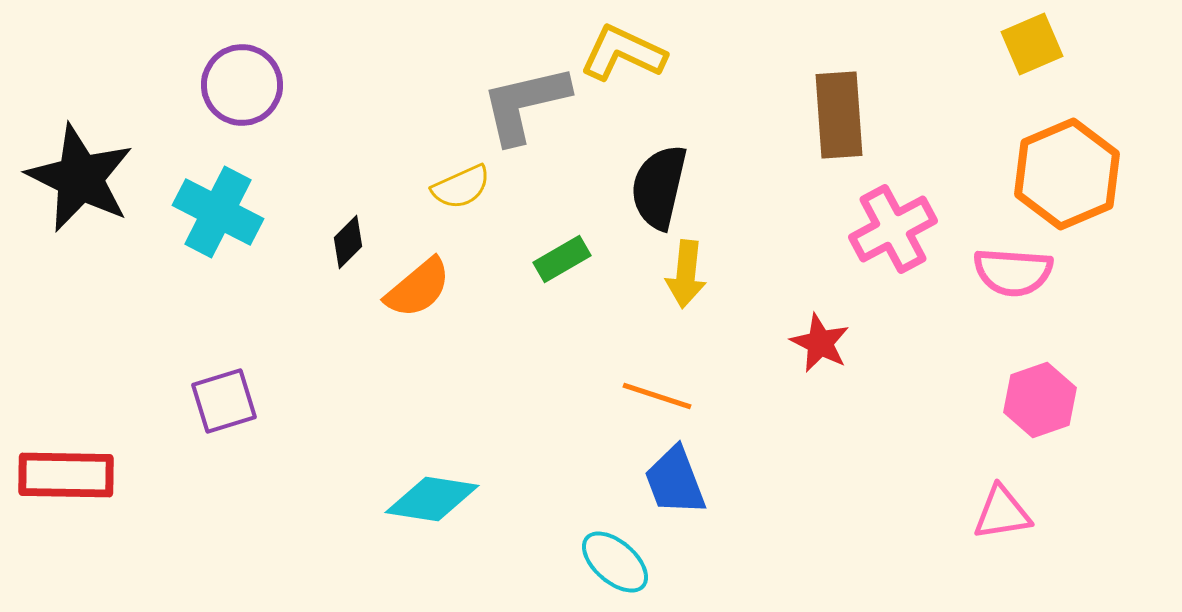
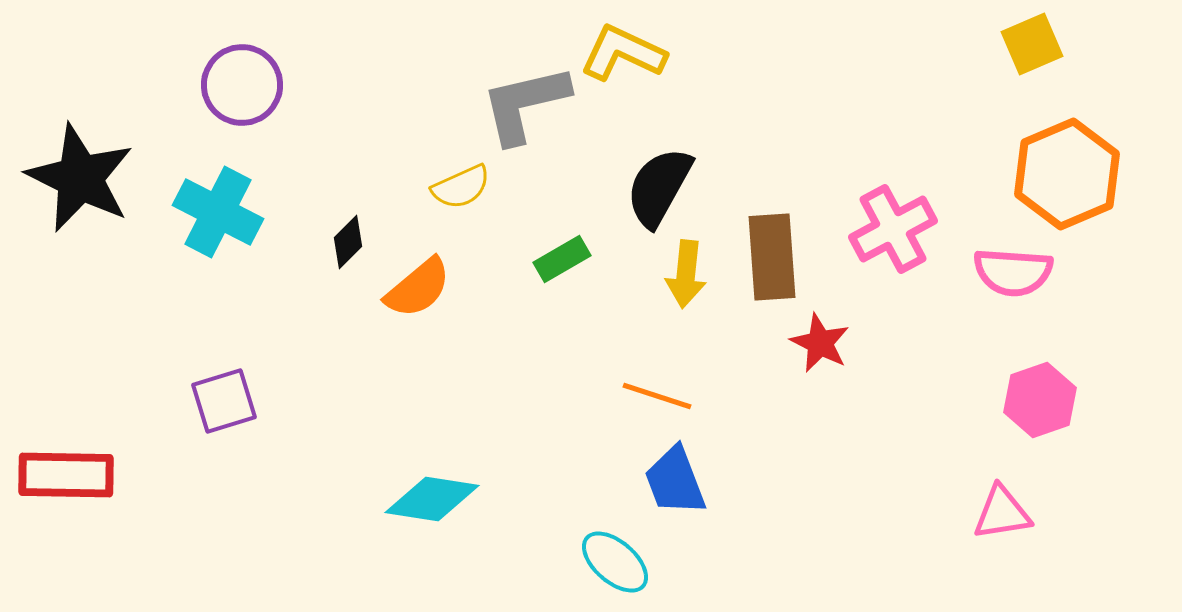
brown rectangle: moved 67 px left, 142 px down
black semicircle: rotated 16 degrees clockwise
